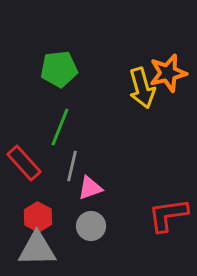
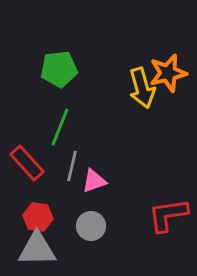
red rectangle: moved 3 px right
pink triangle: moved 4 px right, 7 px up
red hexagon: rotated 20 degrees counterclockwise
